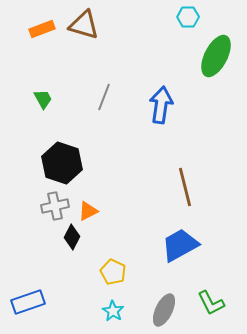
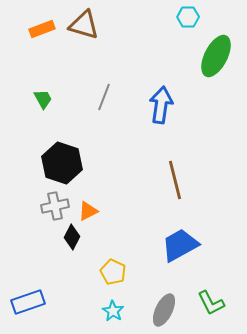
brown line: moved 10 px left, 7 px up
